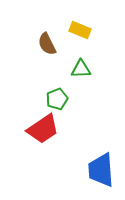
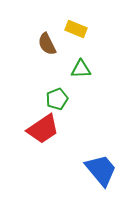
yellow rectangle: moved 4 px left, 1 px up
blue trapezoid: rotated 144 degrees clockwise
